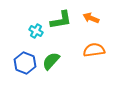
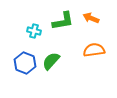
green L-shape: moved 2 px right, 1 px down
cyan cross: moved 2 px left; rotated 16 degrees counterclockwise
